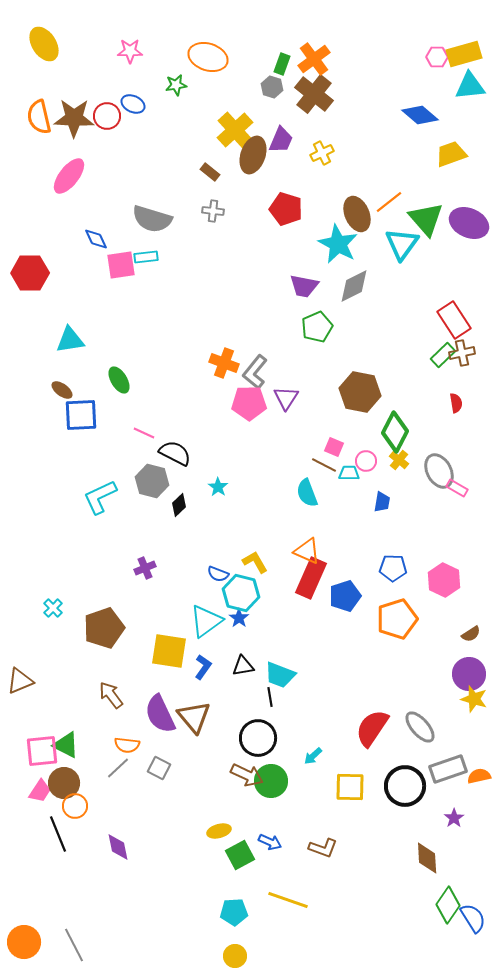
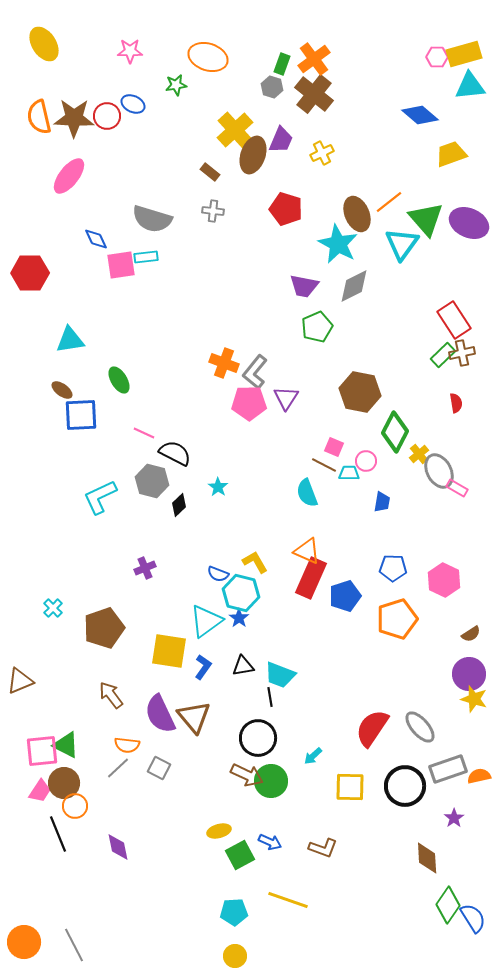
yellow cross at (399, 460): moved 20 px right, 6 px up; rotated 12 degrees clockwise
